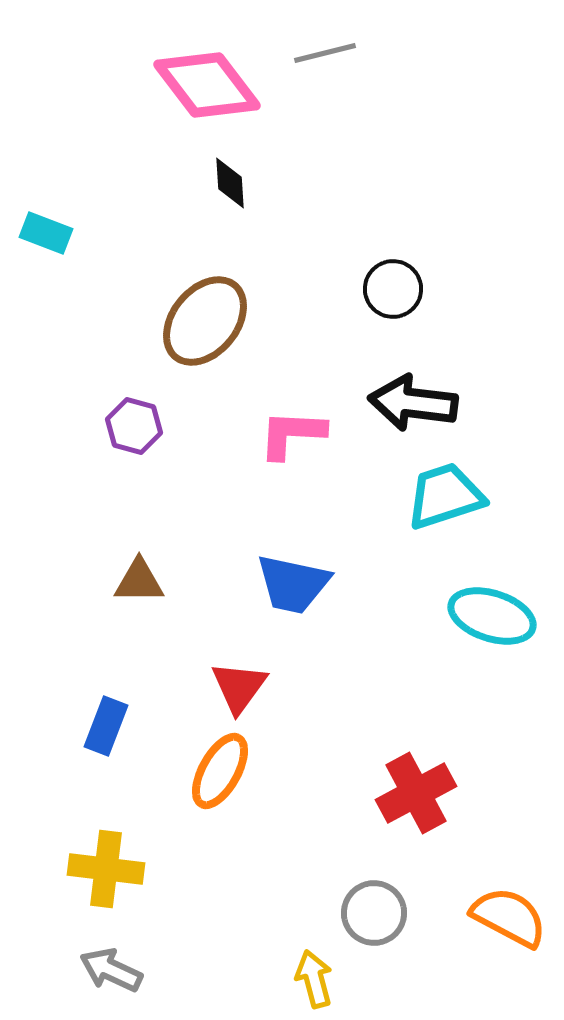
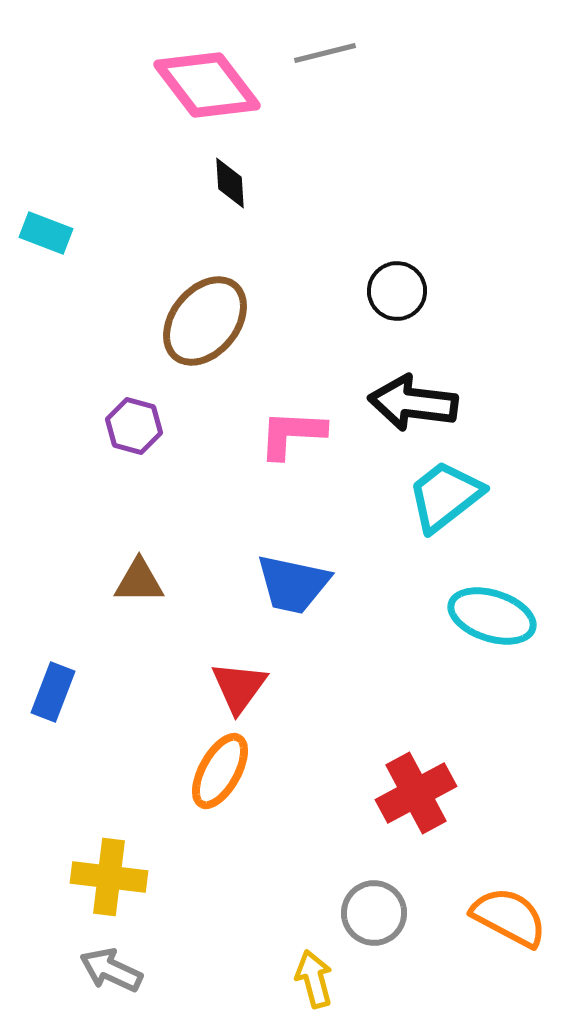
black circle: moved 4 px right, 2 px down
cyan trapezoid: rotated 20 degrees counterclockwise
blue rectangle: moved 53 px left, 34 px up
yellow cross: moved 3 px right, 8 px down
